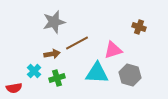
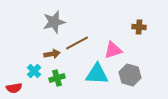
brown cross: rotated 16 degrees counterclockwise
cyan triangle: moved 1 px down
